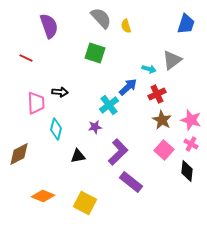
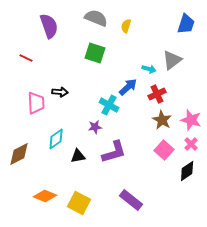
gray semicircle: moved 5 px left; rotated 25 degrees counterclockwise
yellow semicircle: rotated 32 degrees clockwise
cyan cross: rotated 24 degrees counterclockwise
cyan diamond: moved 10 px down; rotated 40 degrees clockwise
pink cross: rotated 16 degrees clockwise
purple L-shape: moved 4 px left; rotated 28 degrees clockwise
black diamond: rotated 50 degrees clockwise
purple rectangle: moved 18 px down
orange diamond: moved 2 px right
yellow square: moved 6 px left
